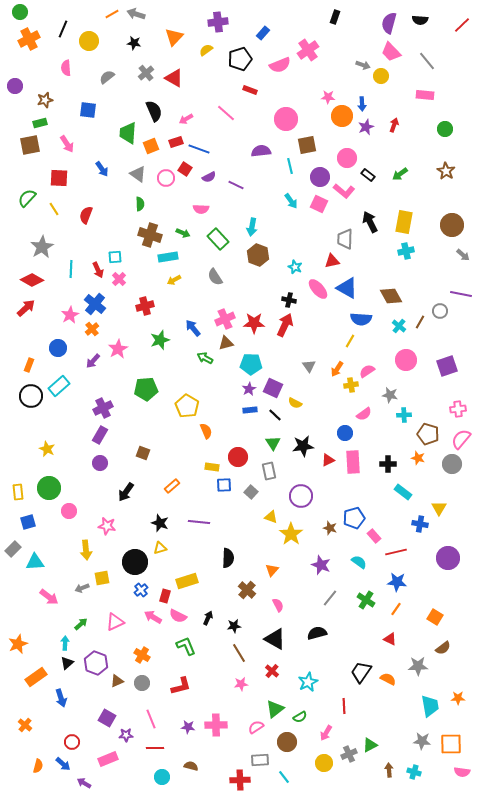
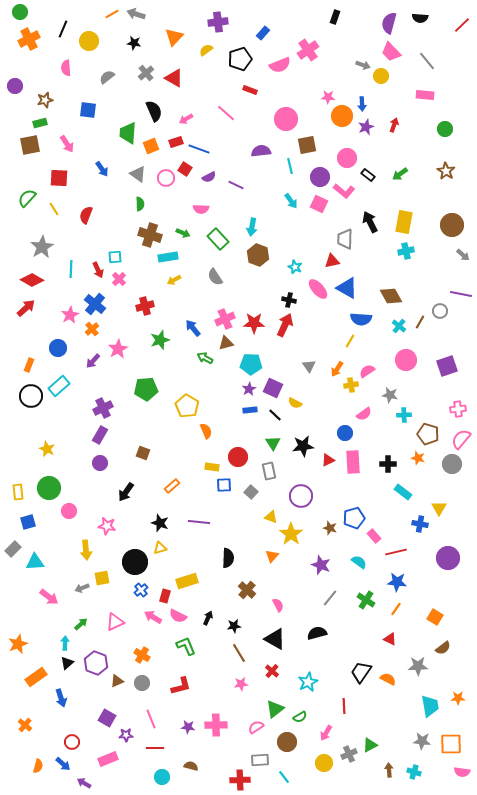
black semicircle at (420, 20): moved 2 px up
orange triangle at (272, 570): moved 14 px up
